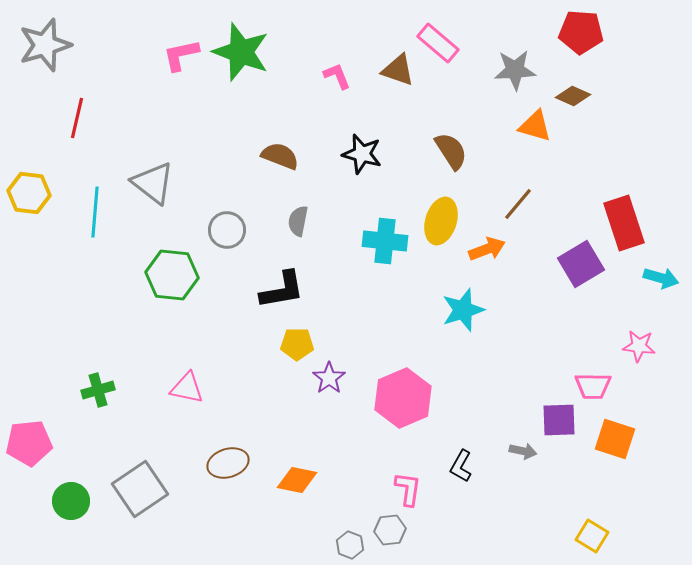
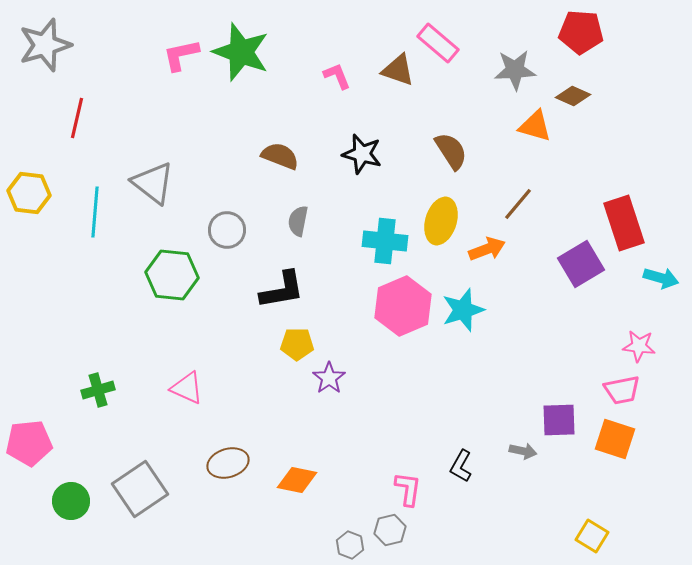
pink trapezoid at (593, 386): moved 29 px right, 4 px down; rotated 12 degrees counterclockwise
pink triangle at (187, 388): rotated 12 degrees clockwise
pink hexagon at (403, 398): moved 92 px up
gray hexagon at (390, 530): rotated 8 degrees counterclockwise
